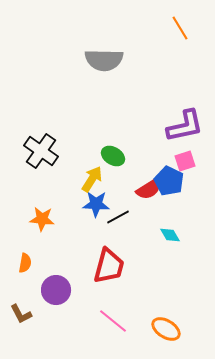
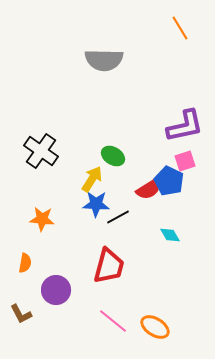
orange ellipse: moved 11 px left, 2 px up
